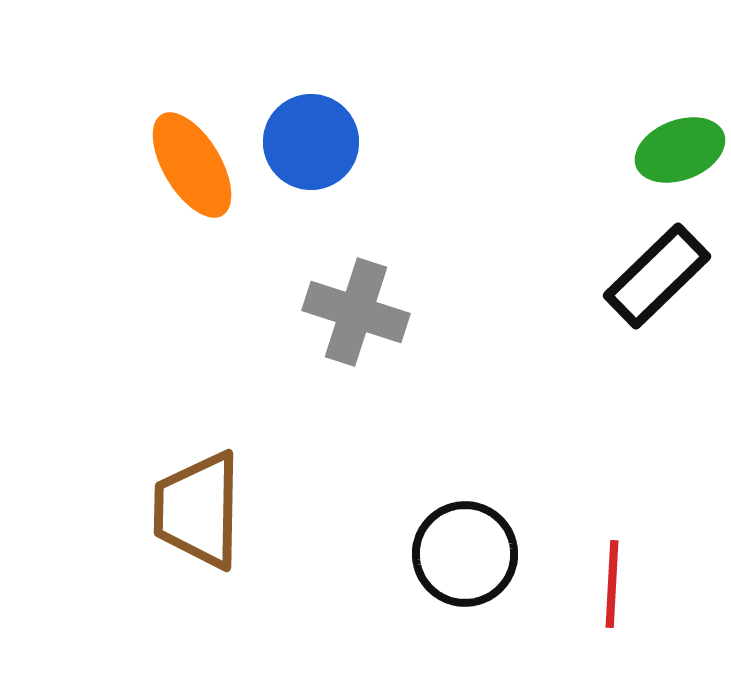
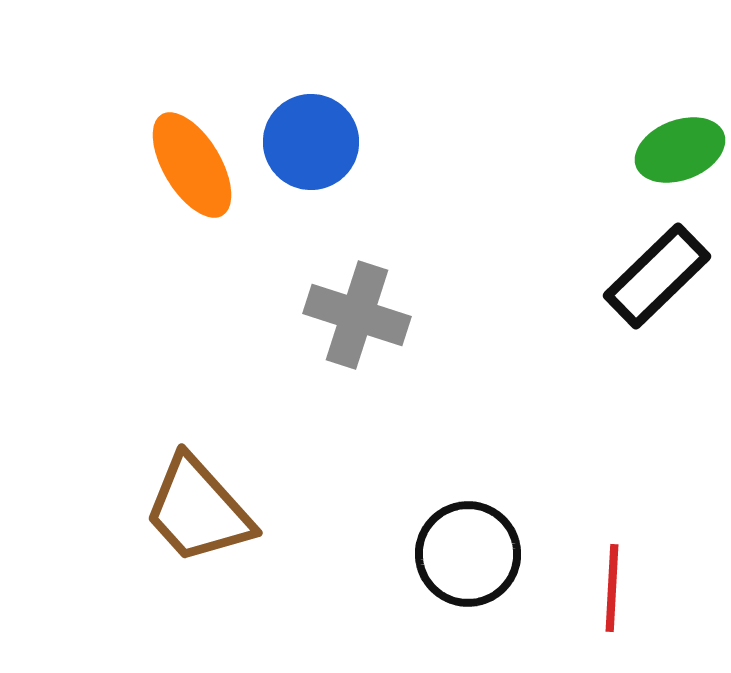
gray cross: moved 1 px right, 3 px down
brown trapezoid: rotated 43 degrees counterclockwise
black circle: moved 3 px right
red line: moved 4 px down
